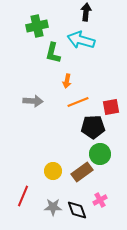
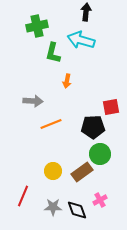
orange line: moved 27 px left, 22 px down
